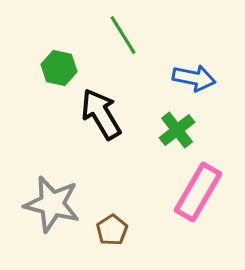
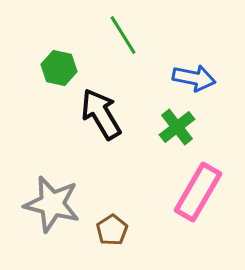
green cross: moved 3 px up
